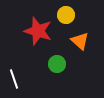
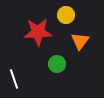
red star: moved 1 px down; rotated 20 degrees counterclockwise
orange triangle: rotated 24 degrees clockwise
